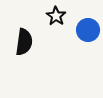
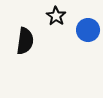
black semicircle: moved 1 px right, 1 px up
